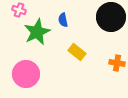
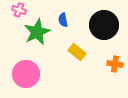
black circle: moved 7 px left, 8 px down
orange cross: moved 2 px left, 1 px down
